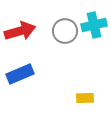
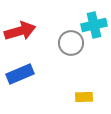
gray circle: moved 6 px right, 12 px down
yellow rectangle: moved 1 px left, 1 px up
